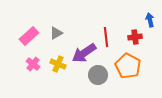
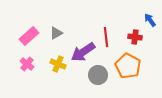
blue arrow: rotated 24 degrees counterclockwise
red cross: rotated 16 degrees clockwise
purple arrow: moved 1 px left, 1 px up
pink cross: moved 6 px left
